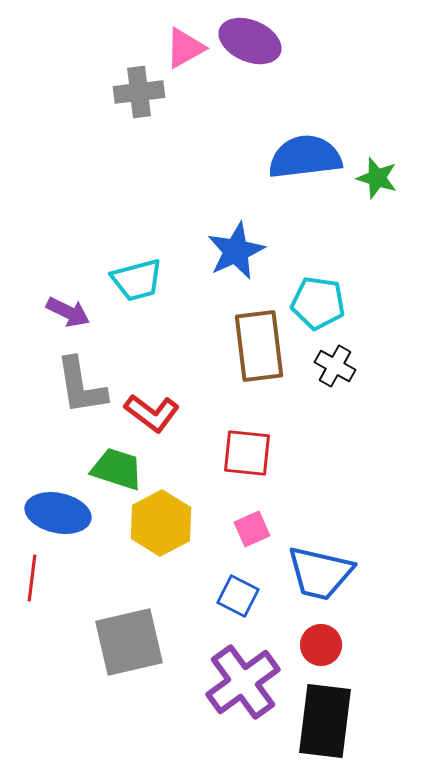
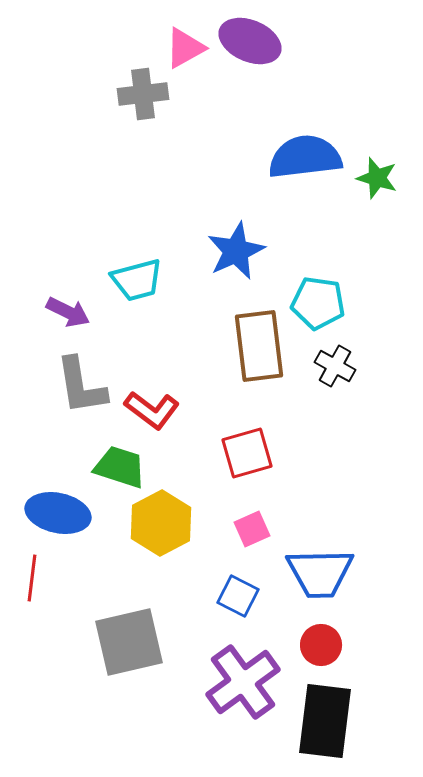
gray cross: moved 4 px right, 2 px down
red L-shape: moved 3 px up
red square: rotated 22 degrees counterclockwise
green trapezoid: moved 3 px right, 2 px up
blue trapezoid: rotated 14 degrees counterclockwise
